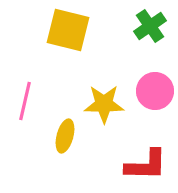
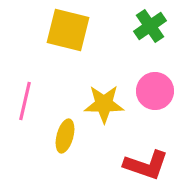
red L-shape: rotated 18 degrees clockwise
